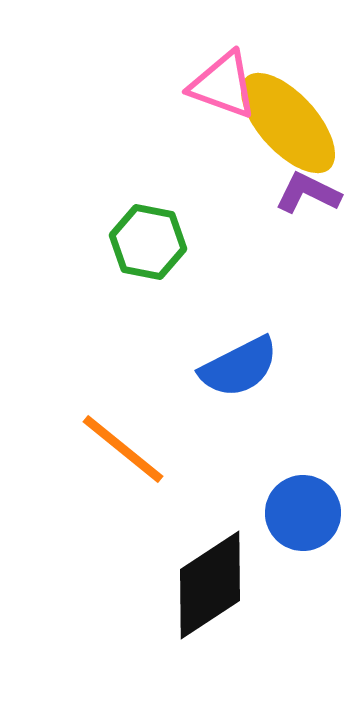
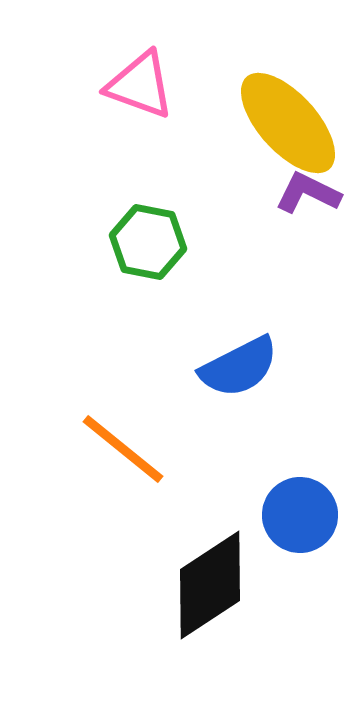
pink triangle: moved 83 px left
blue circle: moved 3 px left, 2 px down
